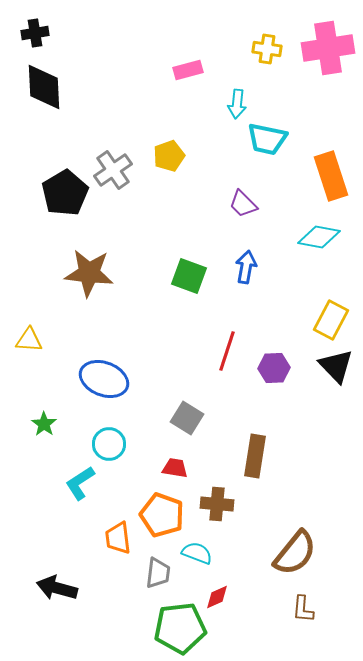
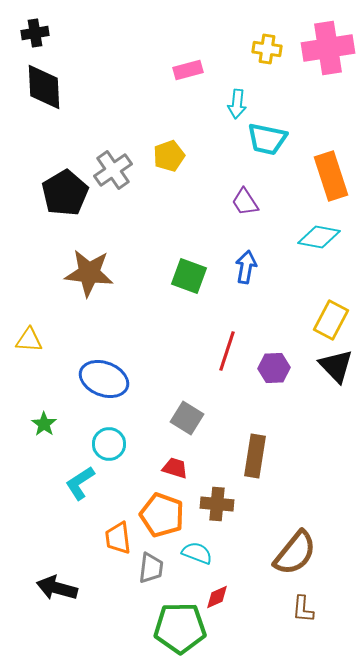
purple trapezoid: moved 2 px right, 2 px up; rotated 12 degrees clockwise
red trapezoid: rotated 8 degrees clockwise
gray trapezoid: moved 7 px left, 5 px up
green pentagon: rotated 6 degrees clockwise
